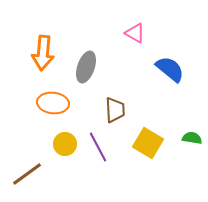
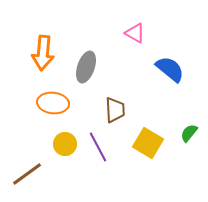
green semicircle: moved 3 px left, 5 px up; rotated 60 degrees counterclockwise
